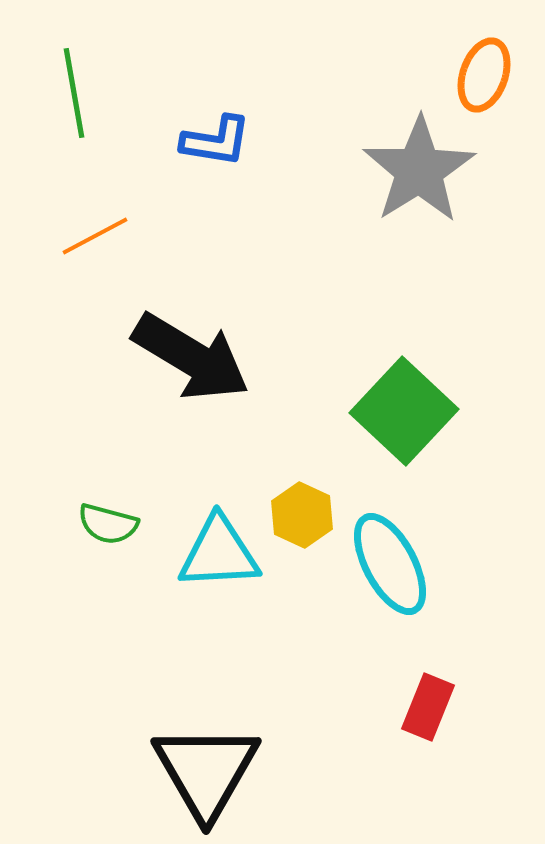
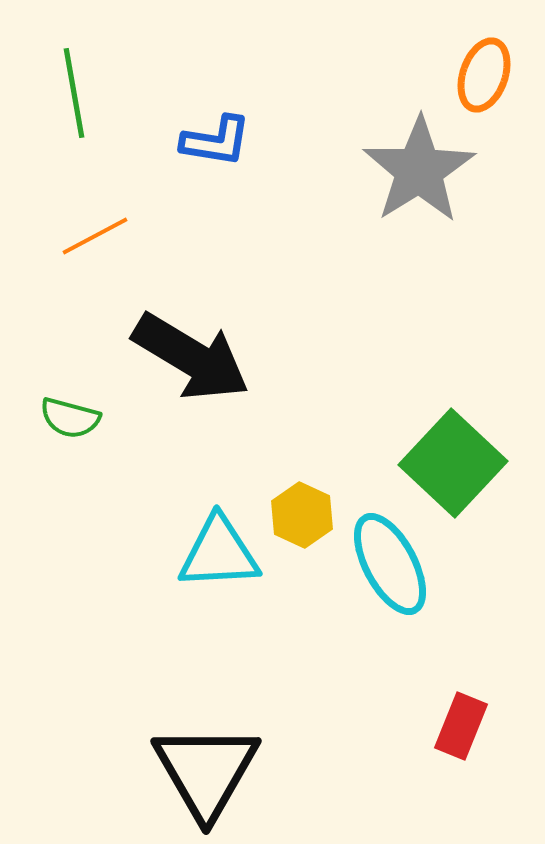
green square: moved 49 px right, 52 px down
green semicircle: moved 38 px left, 106 px up
red rectangle: moved 33 px right, 19 px down
